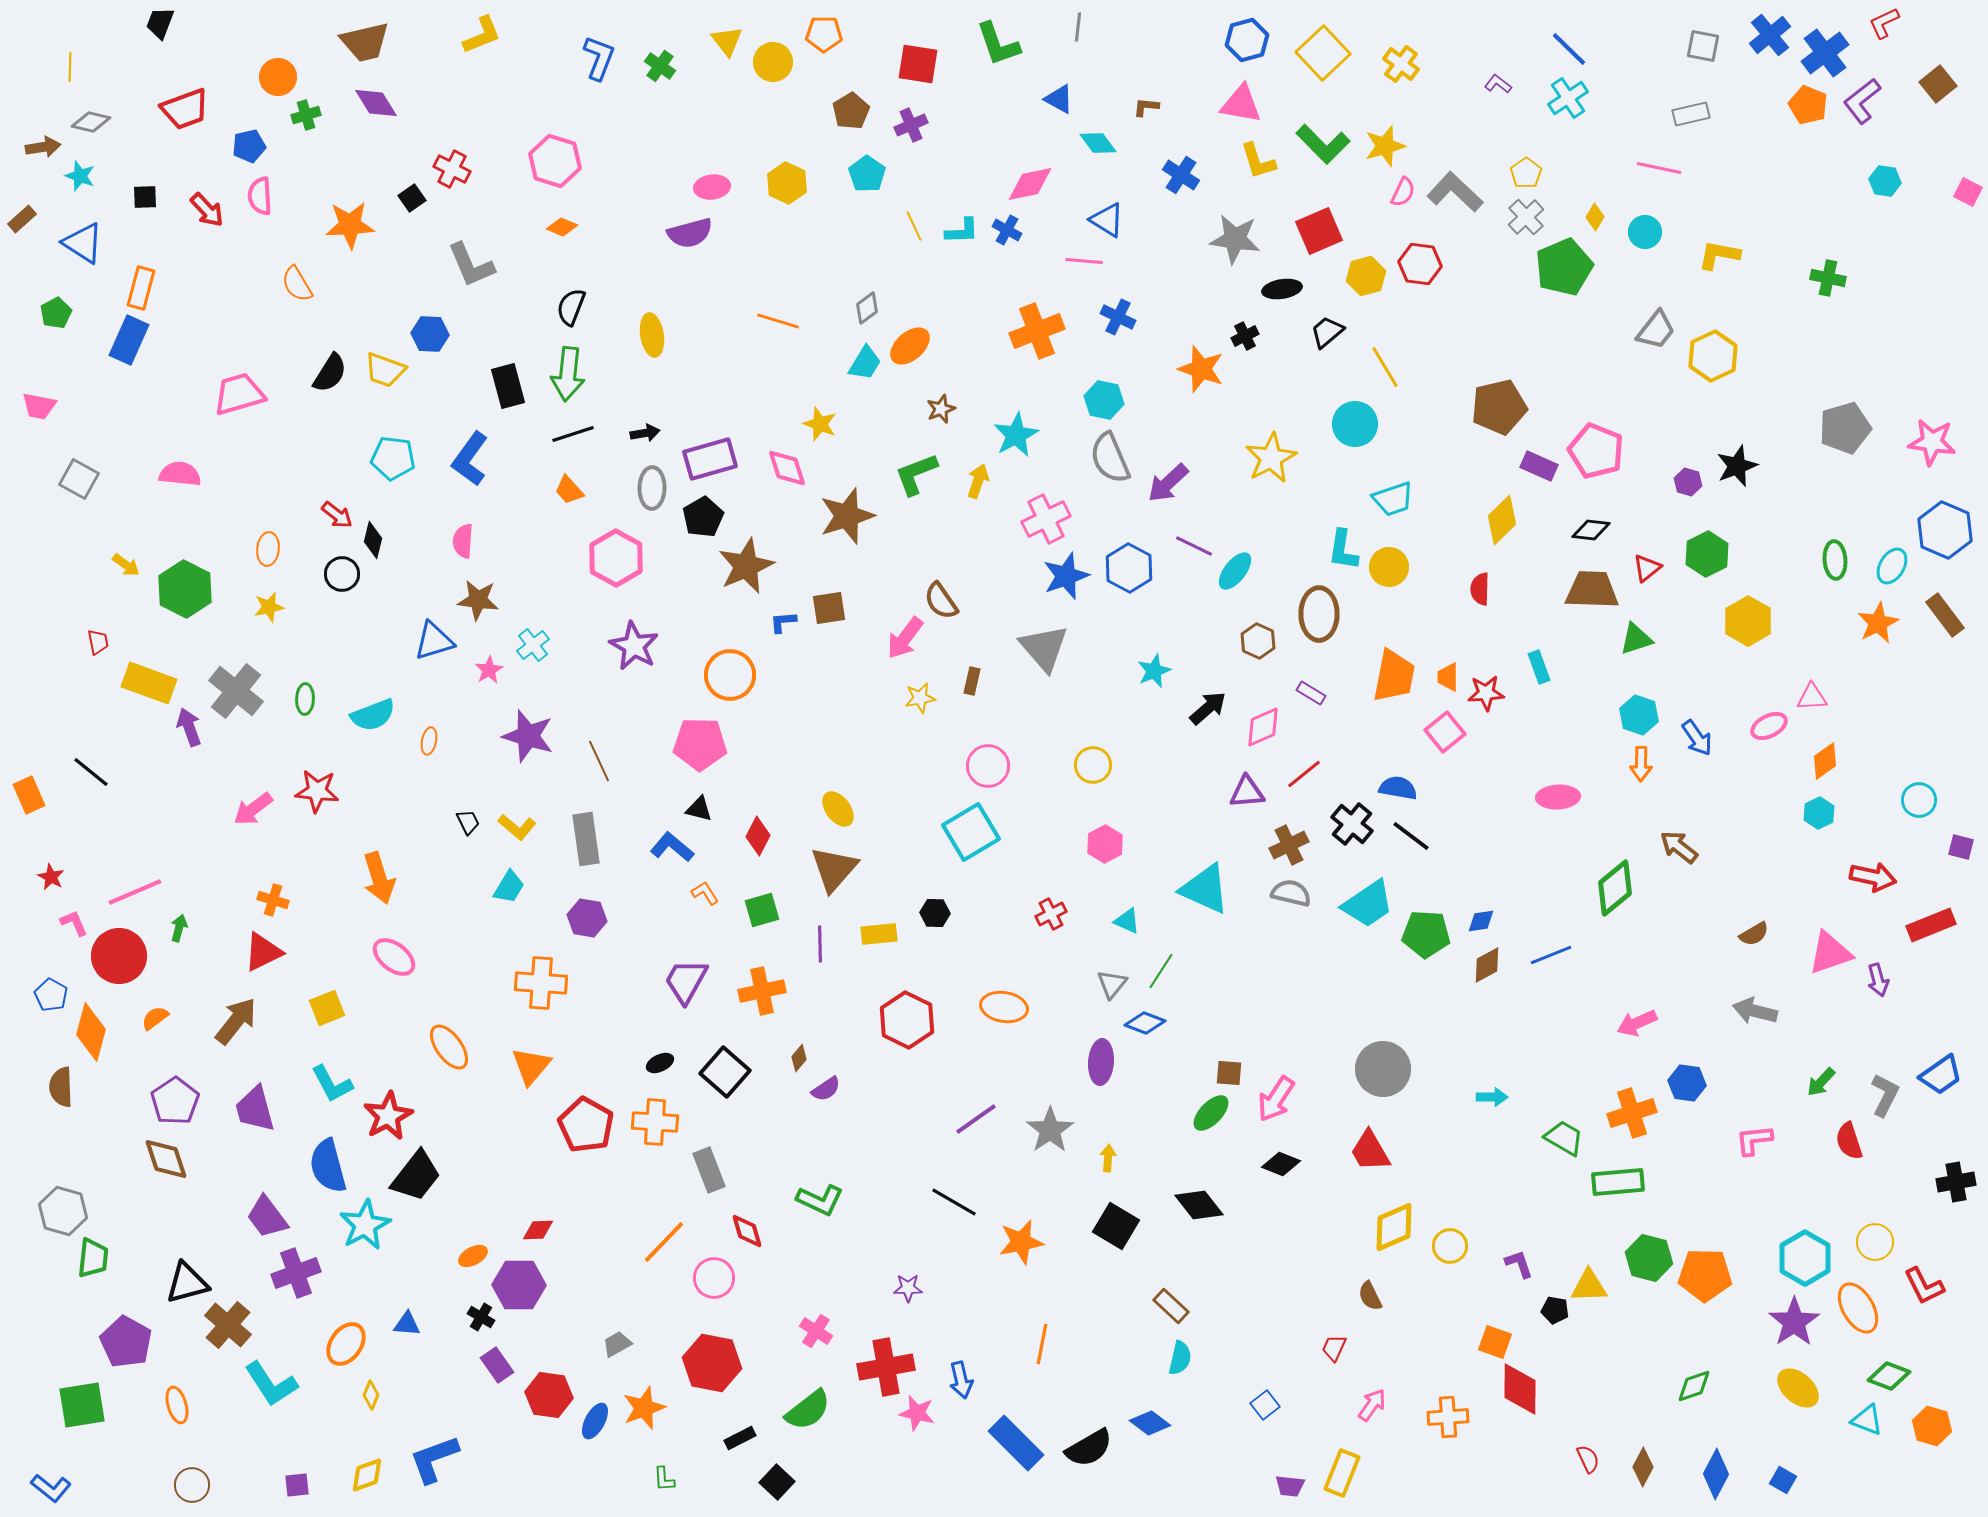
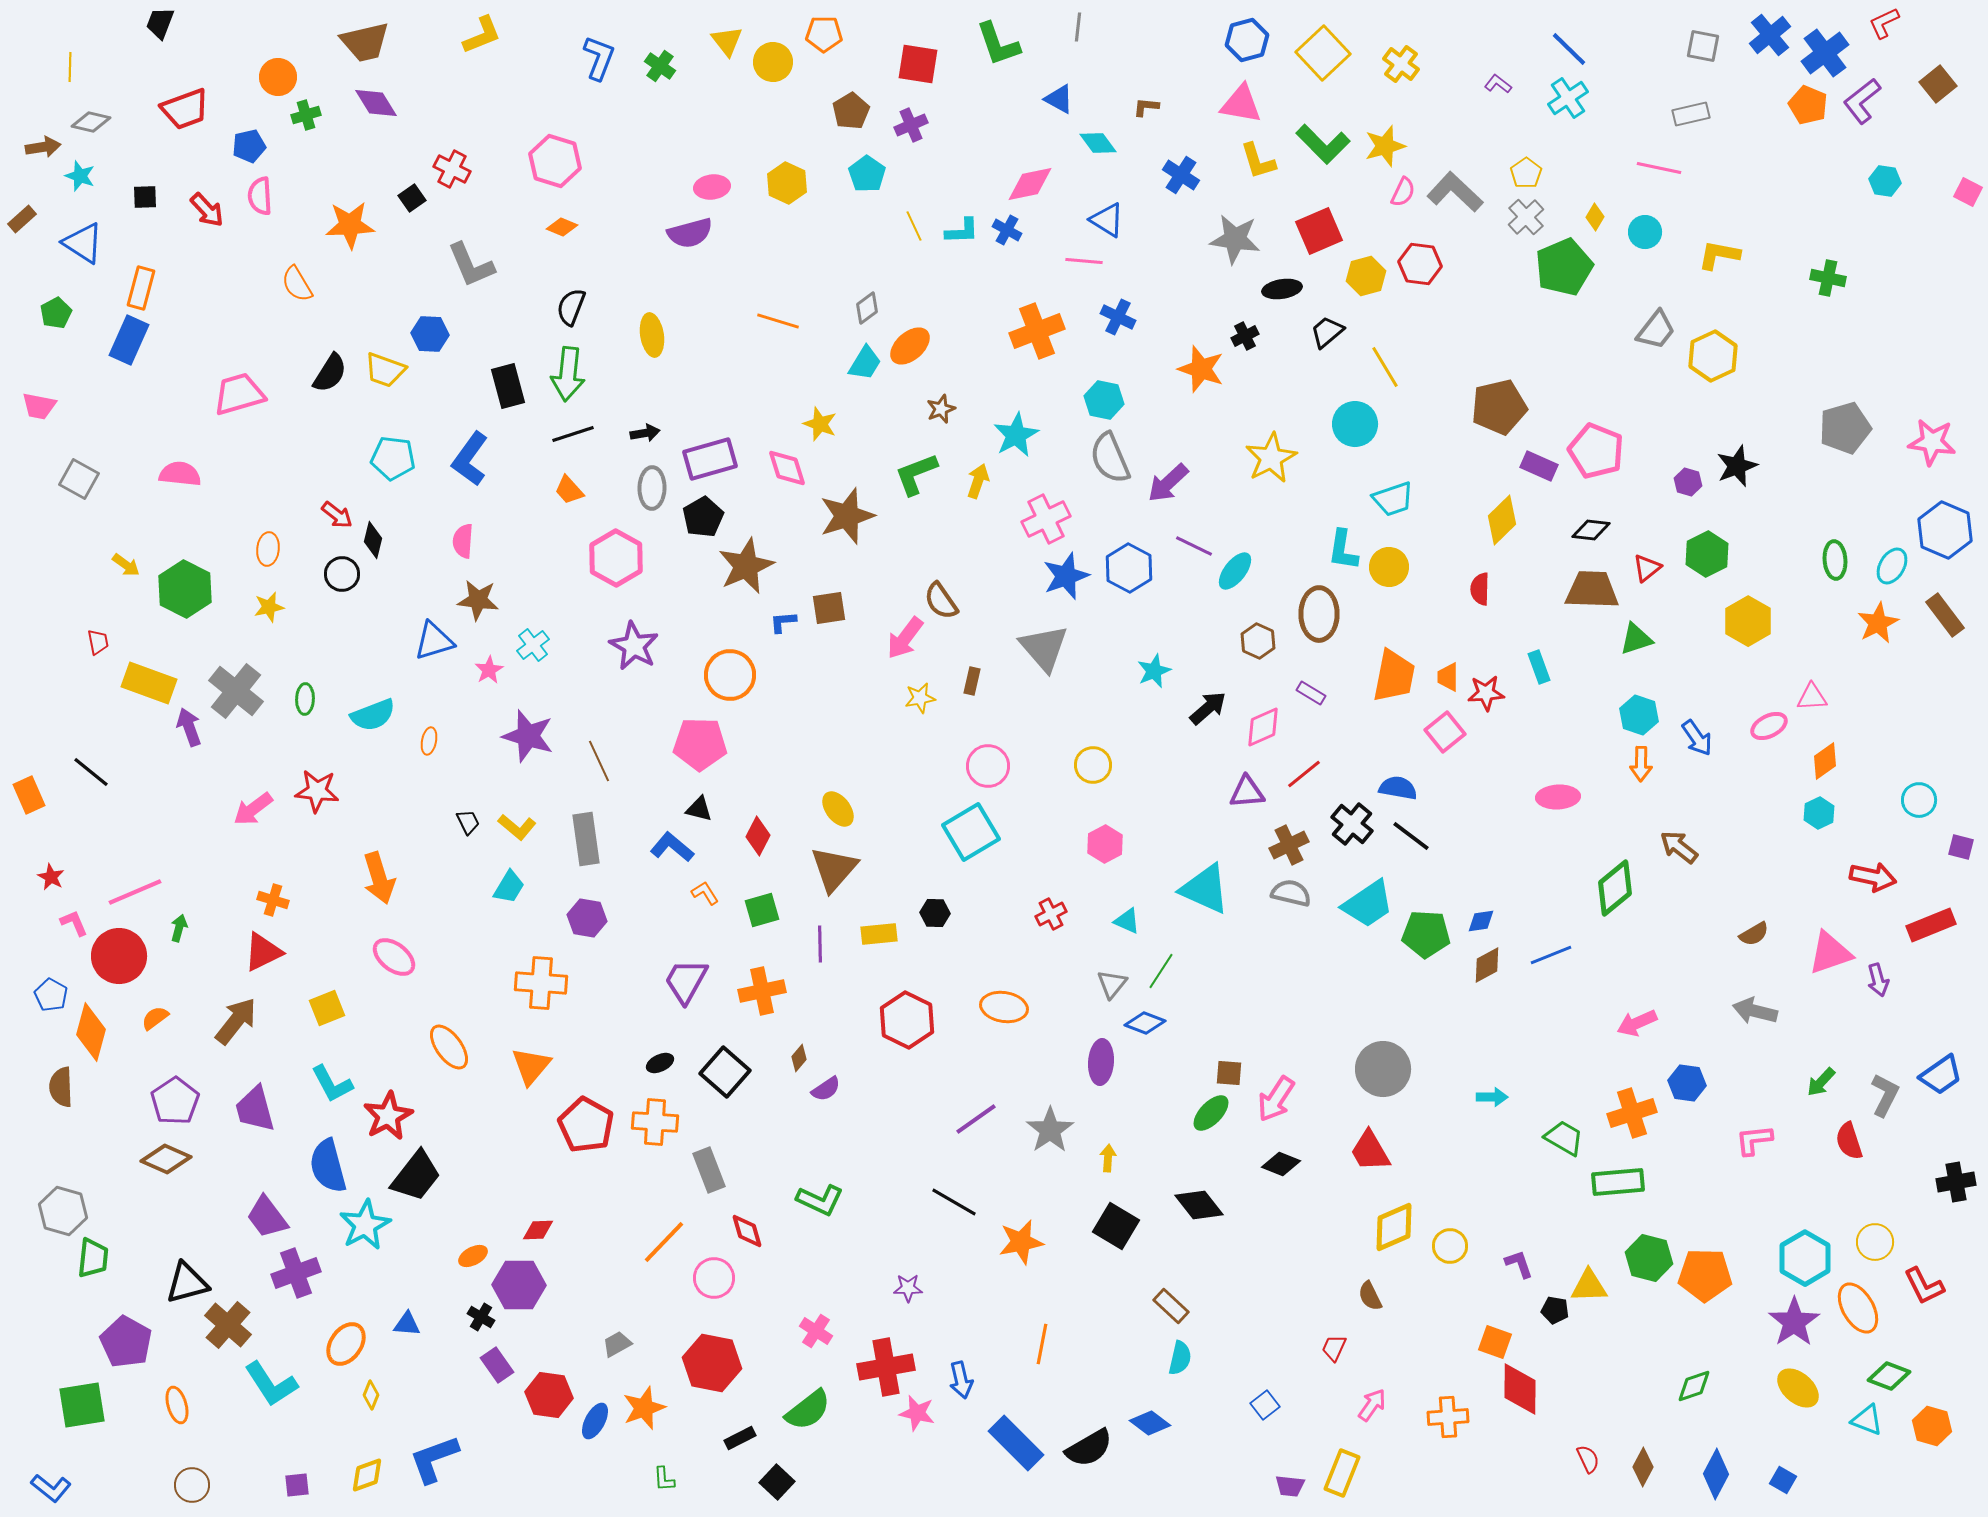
brown diamond at (166, 1159): rotated 48 degrees counterclockwise
